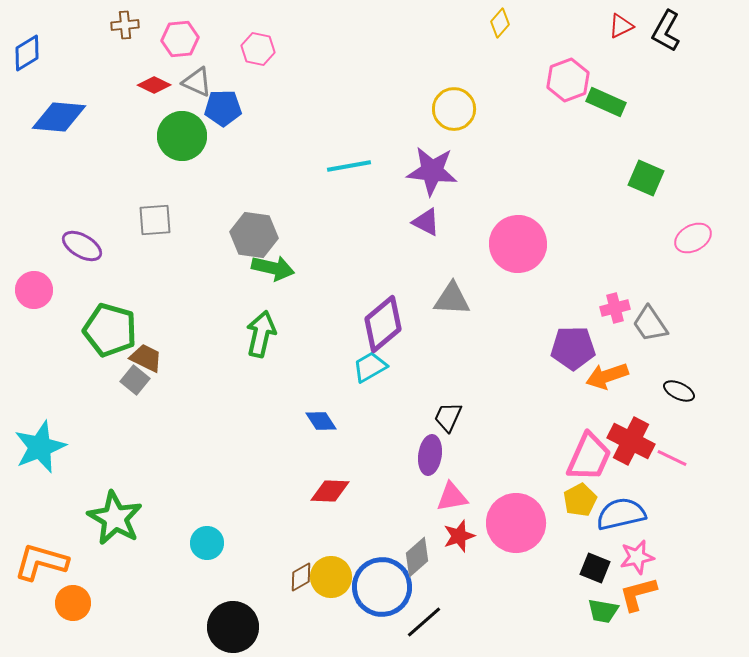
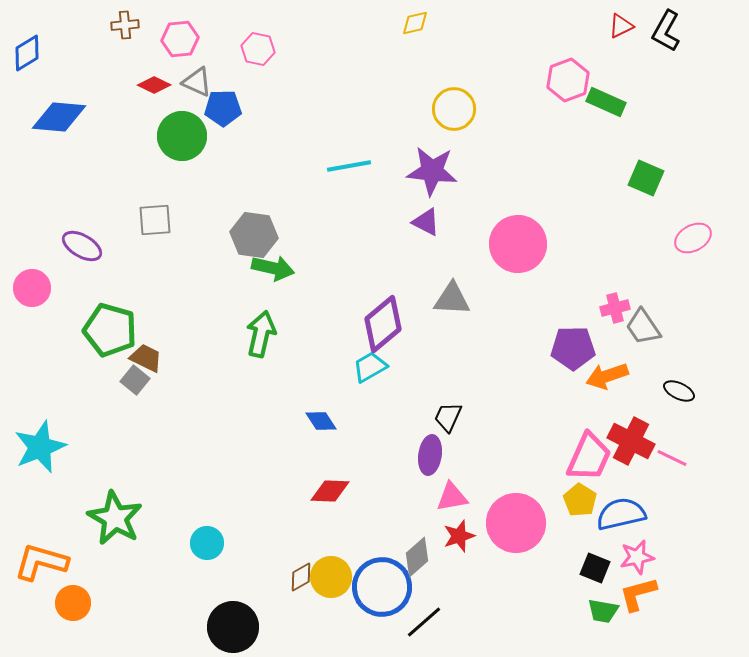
yellow diamond at (500, 23): moved 85 px left; rotated 36 degrees clockwise
pink circle at (34, 290): moved 2 px left, 2 px up
gray trapezoid at (650, 324): moved 7 px left, 3 px down
yellow pentagon at (580, 500): rotated 12 degrees counterclockwise
